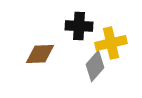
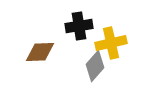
black cross: rotated 12 degrees counterclockwise
brown diamond: moved 2 px up
